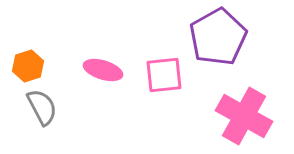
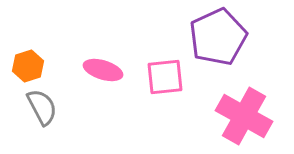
purple pentagon: rotated 4 degrees clockwise
pink square: moved 1 px right, 2 px down
